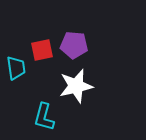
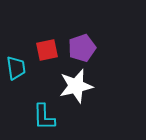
purple pentagon: moved 8 px right, 3 px down; rotated 24 degrees counterclockwise
red square: moved 5 px right
cyan L-shape: rotated 16 degrees counterclockwise
